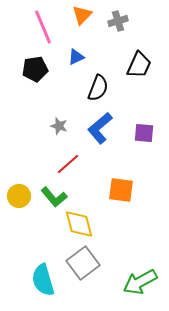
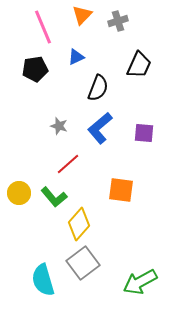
yellow circle: moved 3 px up
yellow diamond: rotated 56 degrees clockwise
